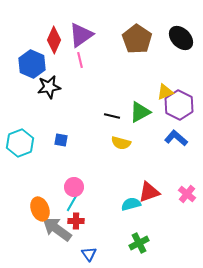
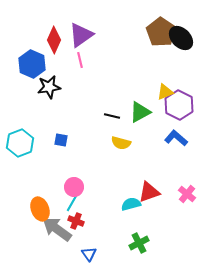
brown pentagon: moved 24 px right, 7 px up
red cross: rotated 21 degrees clockwise
